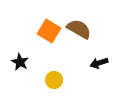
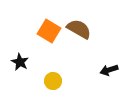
black arrow: moved 10 px right, 7 px down
yellow circle: moved 1 px left, 1 px down
